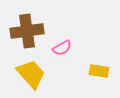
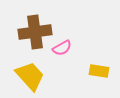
brown cross: moved 8 px right, 1 px down
yellow trapezoid: moved 1 px left, 2 px down
